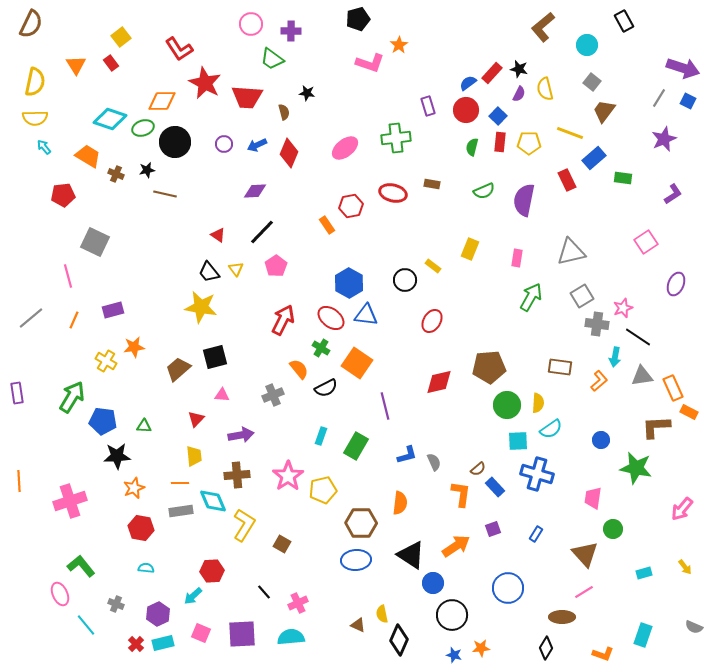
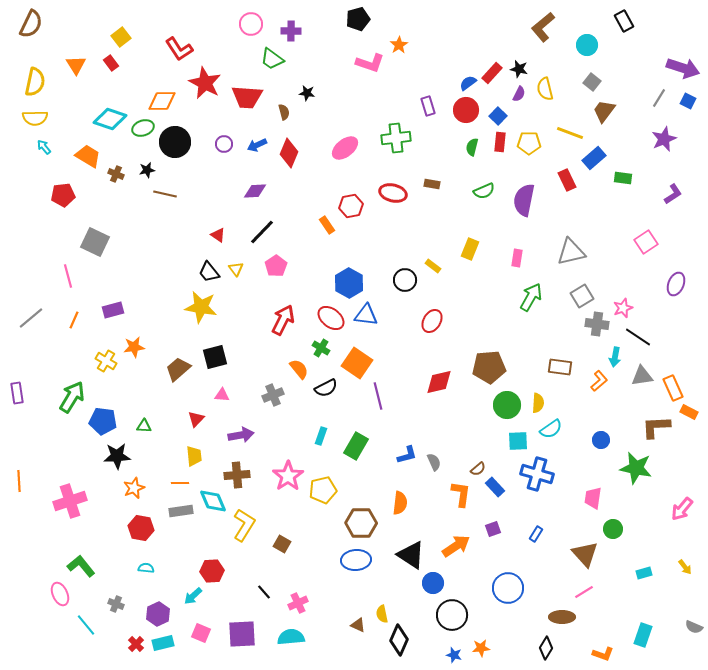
purple line at (385, 406): moved 7 px left, 10 px up
